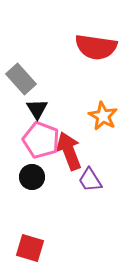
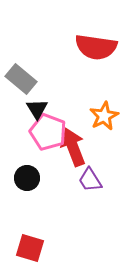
gray rectangle: rotated 8 degrees counterclockwise
orange star: moved 1 px right; rotated 16 degrees clockwise
pink pentagon: moved 7 px right, 8 px up
red arrow: moved 4 px right, 4 px up
black circle: moved 5 px left, 1 px down
